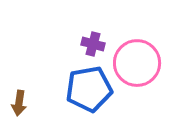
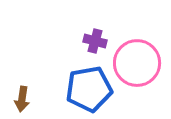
purple cross: moved 2 px right, 3 px up
brown arrow: moved 3 px right, 4 px up
